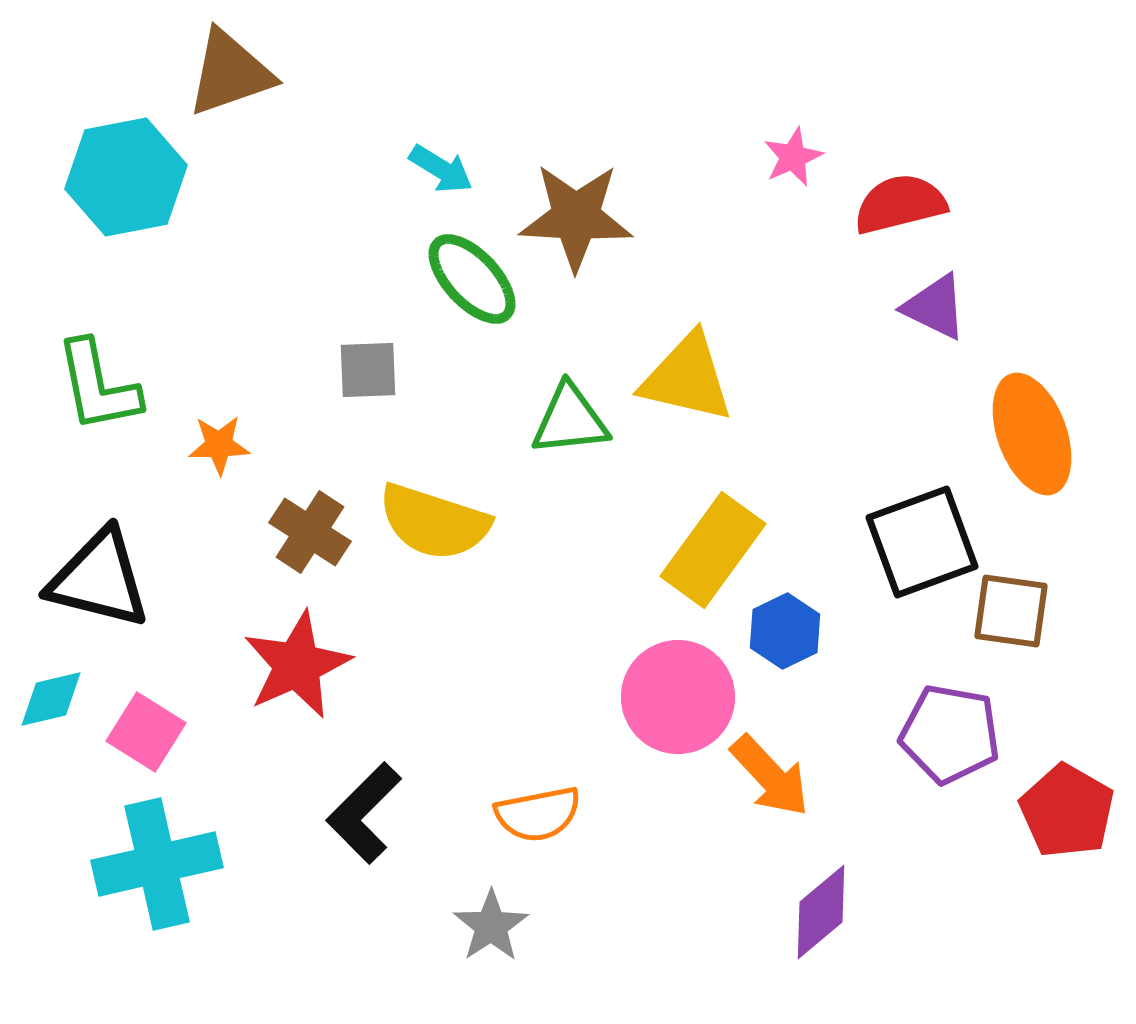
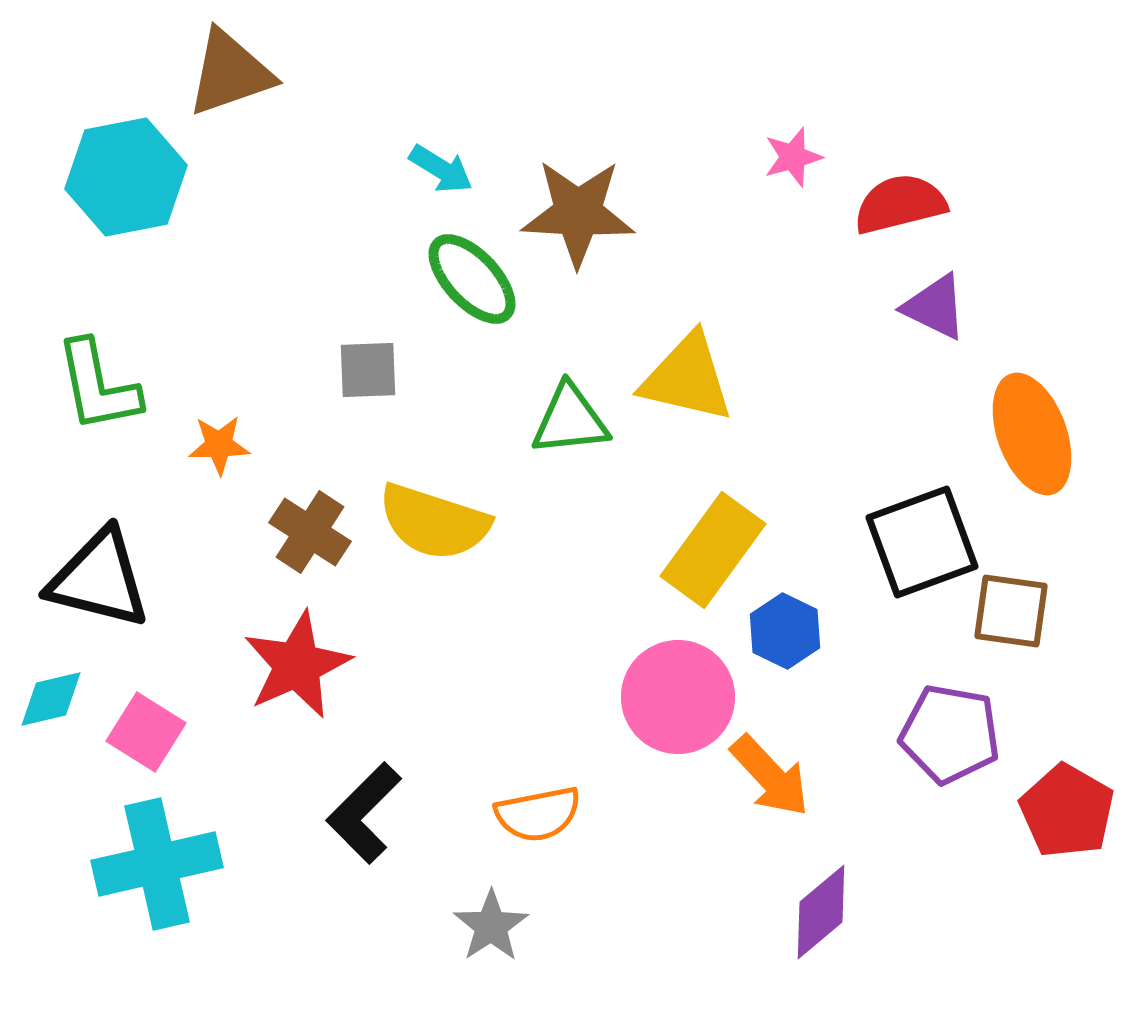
pink star: rotated 8 degrees clockwise
brown star: moved 2 px right, 4 px up
blue hexagon: rotated 8 degrees counterclockwise
